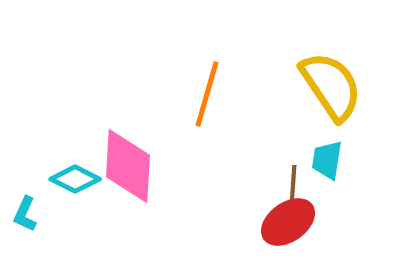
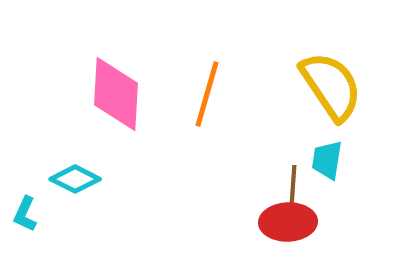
pink diamond: moved 12 px left, 72 px up
red ellipse: rotated 34 degrees clockwise
